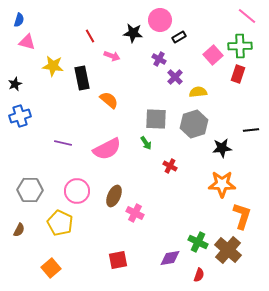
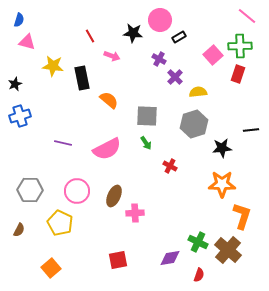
gray square at (156, 119): moved 9 px left, 3 px up
pink cross at (135, 213): rotated 30 degrees counterclockwise
